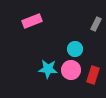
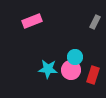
gray rectangle: moved 1 px left, 2 px up
cyan circle: moved 8 px down
